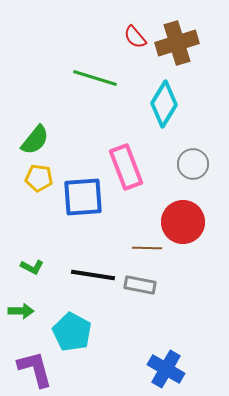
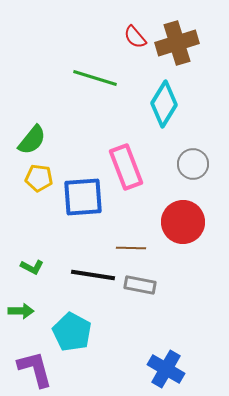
green semicircle: moved 3 px left
brown line: moved 16 px left
